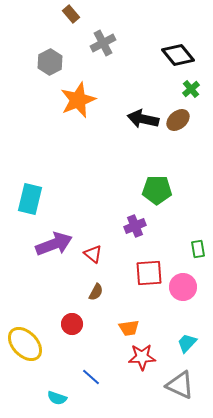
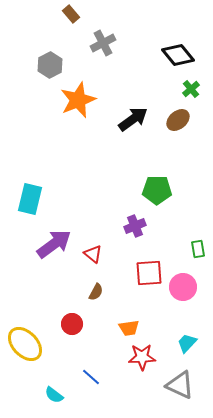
gray hexagon: moved 3 px down
black arrow: moved 10 px left; rotated 132 degrees clockwise
purple arrow: rotated 15 degrees counterclockwise
cyan semicircle: moved 3 px left, 3 px up; rotated 18 degrees clockwise
